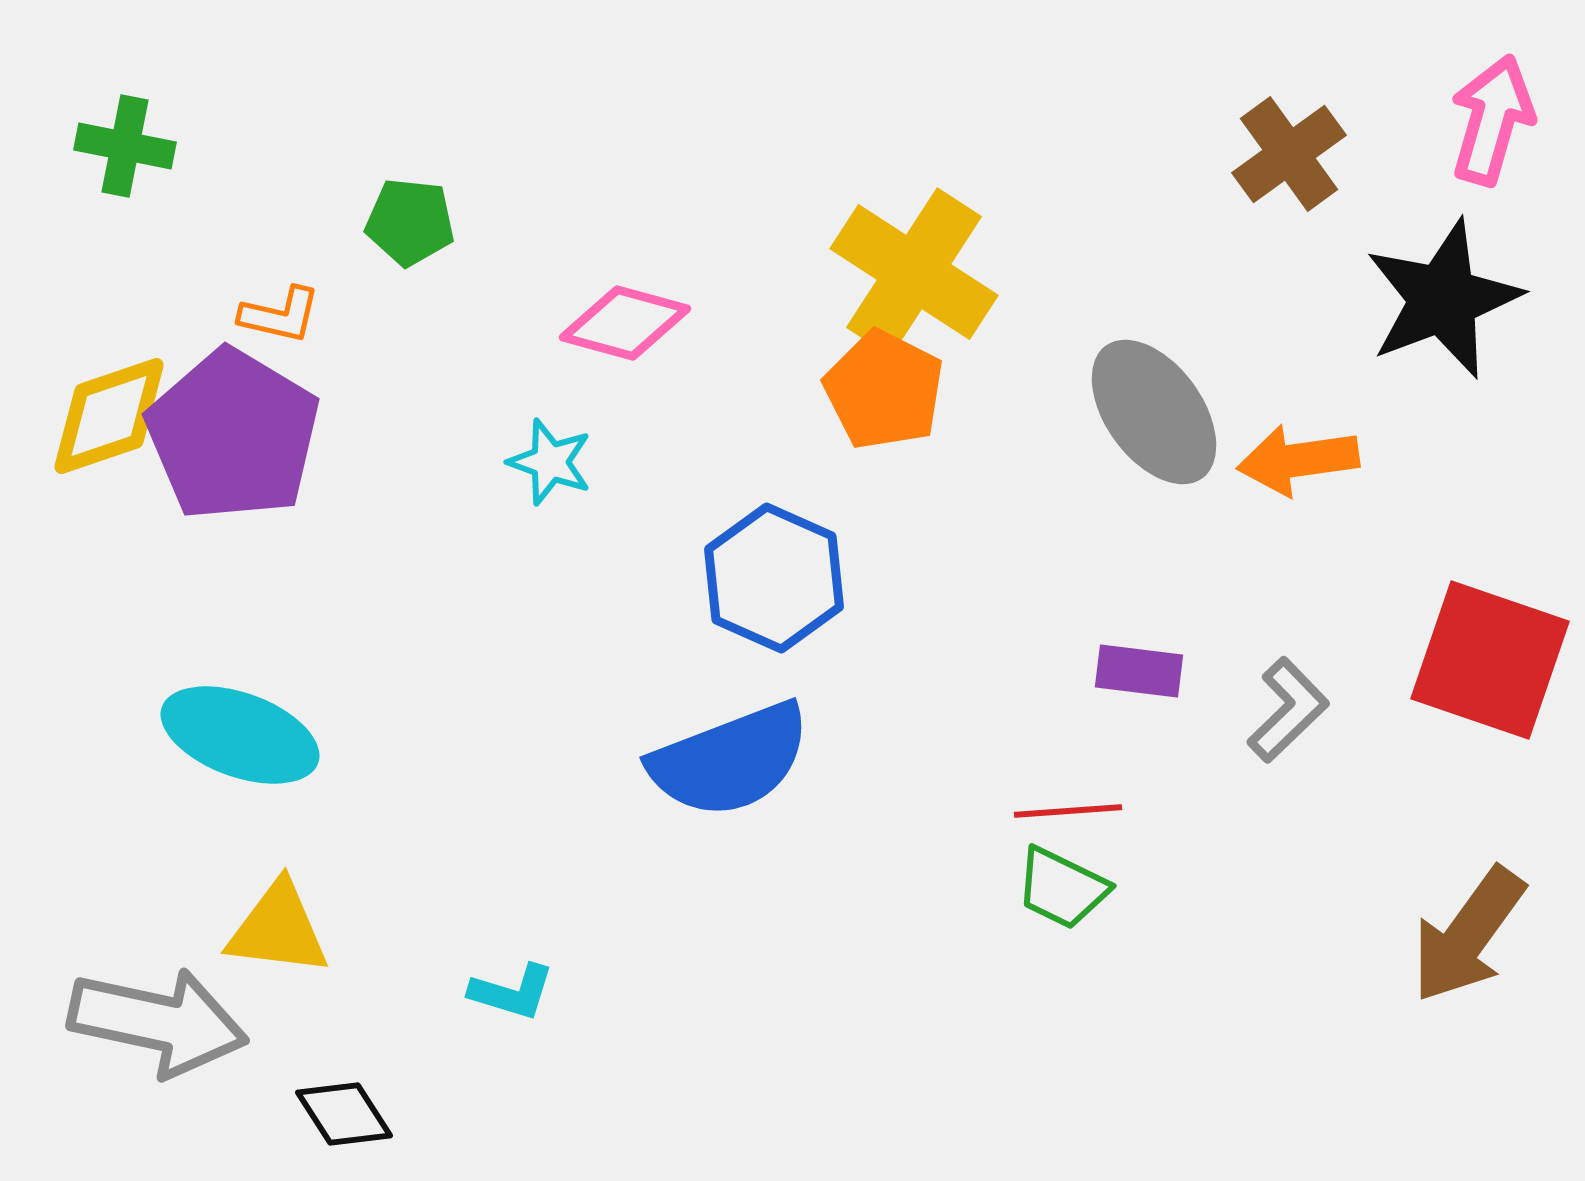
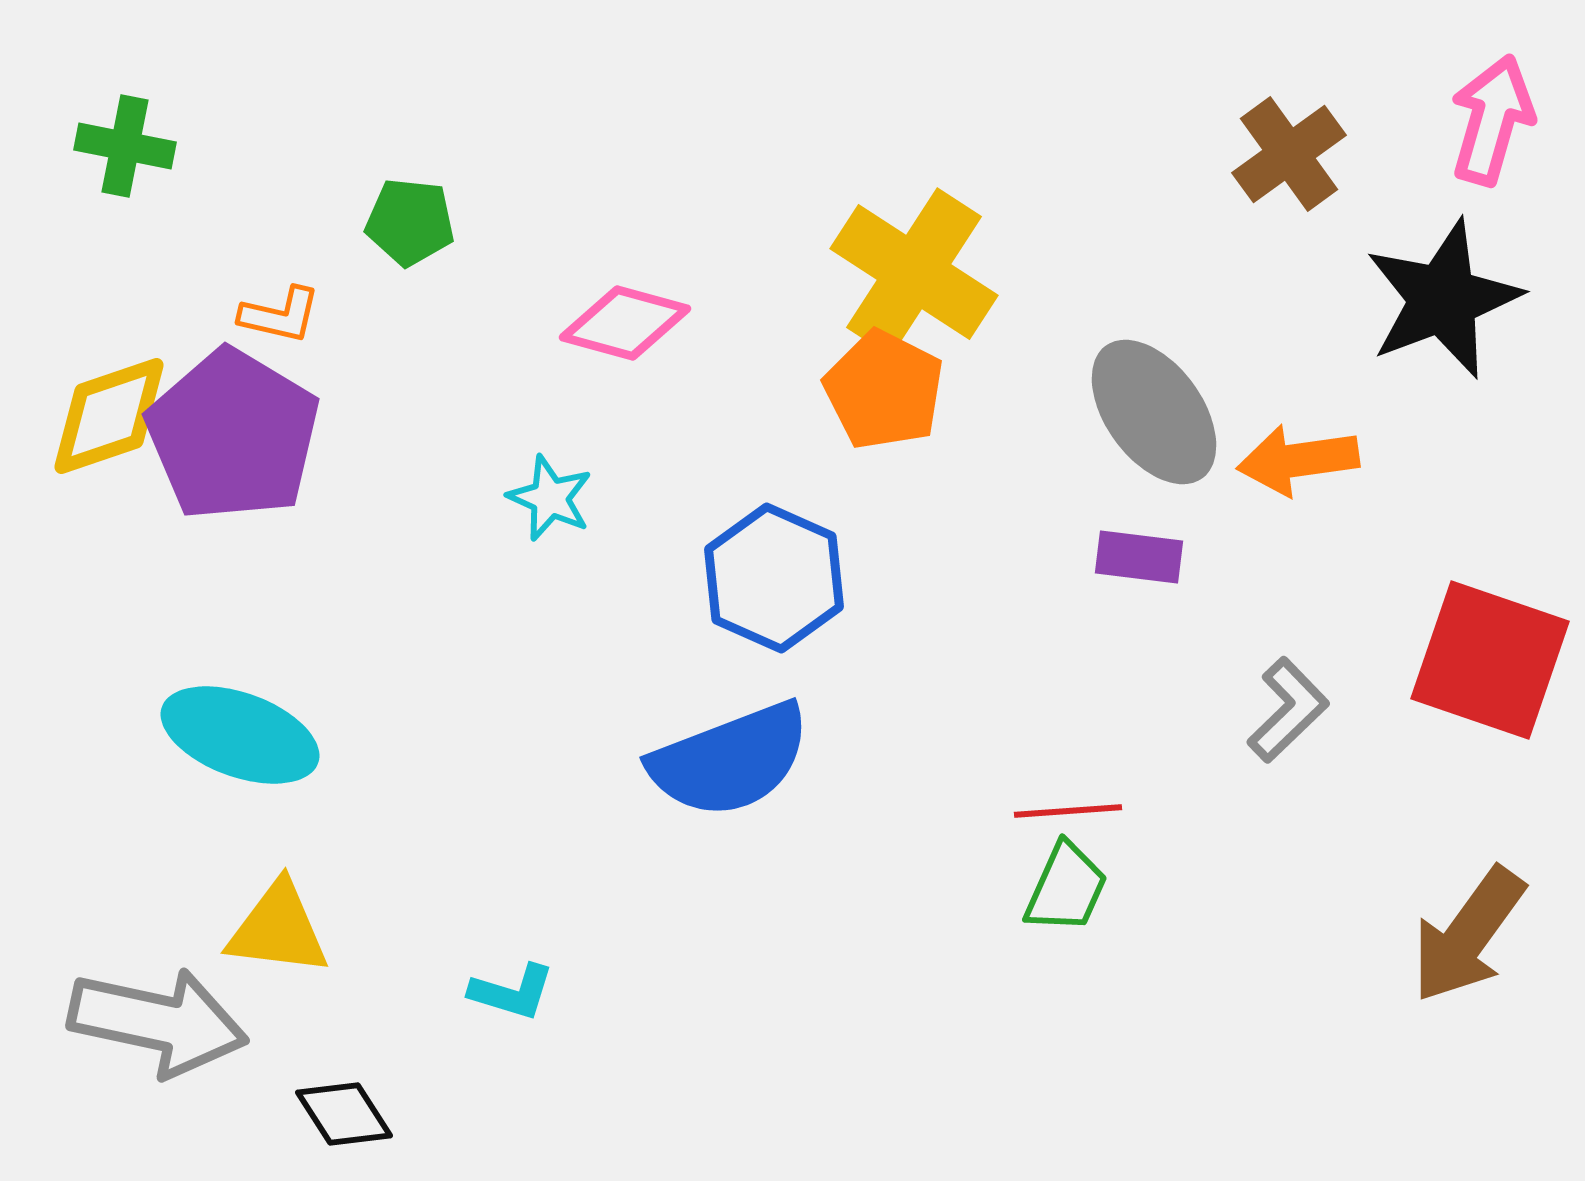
cyan star: moved 36 px down; rotated 4 degrees clockwise
purple rectangle: moved 114 px up
green trapezoid: moved 4 px right; rotated 92 degrees counterclockwise
